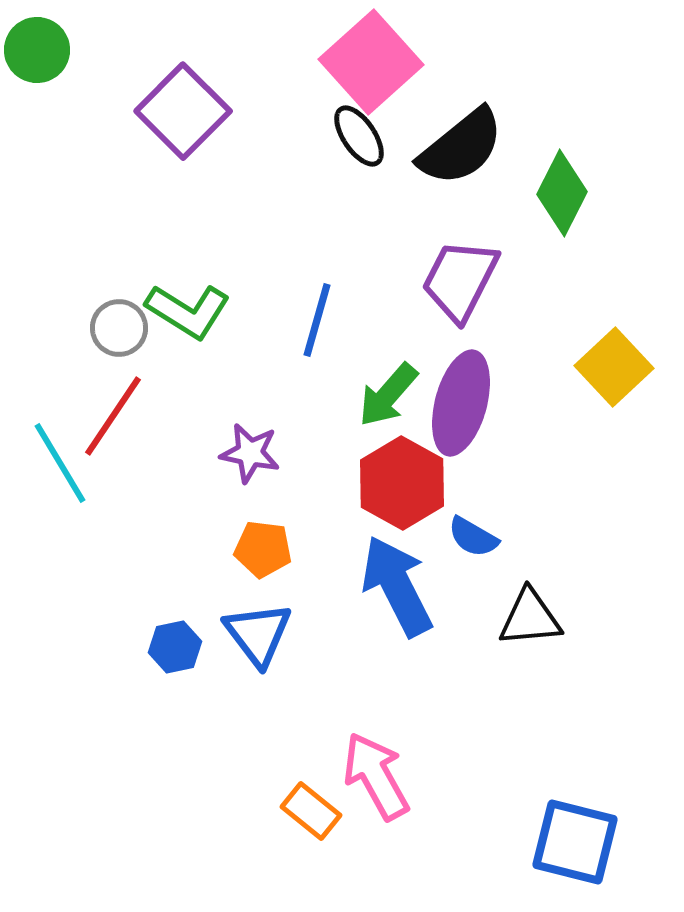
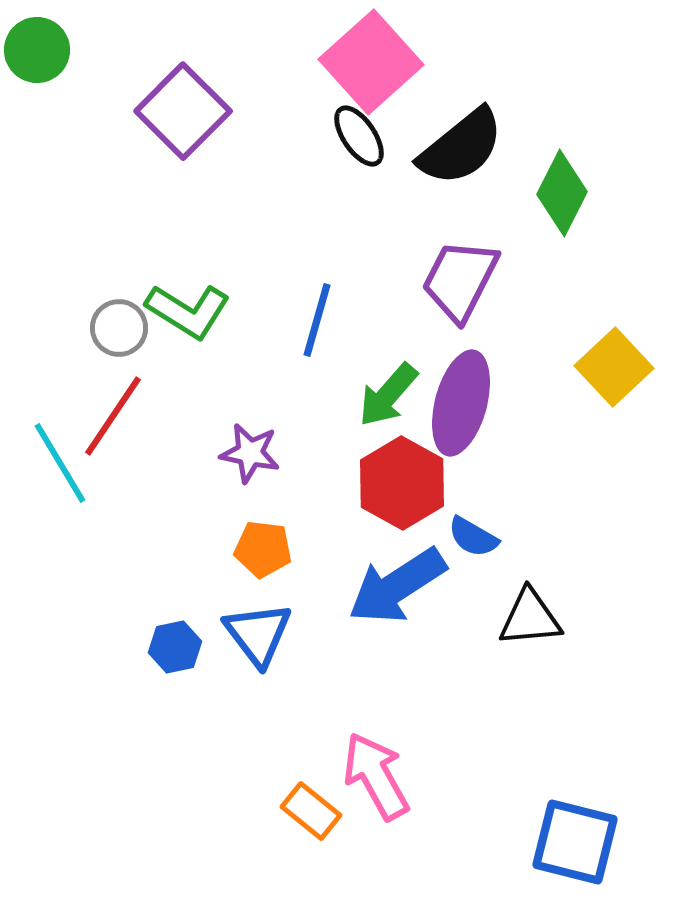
blue arrow: rotated 96 degrees counterclockwise
